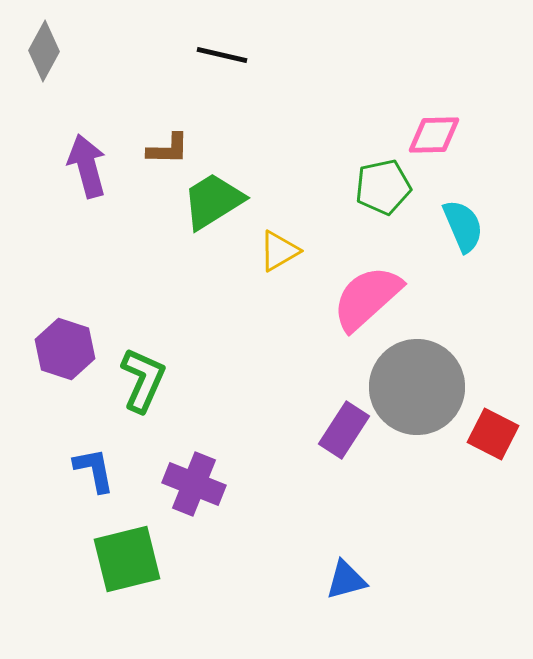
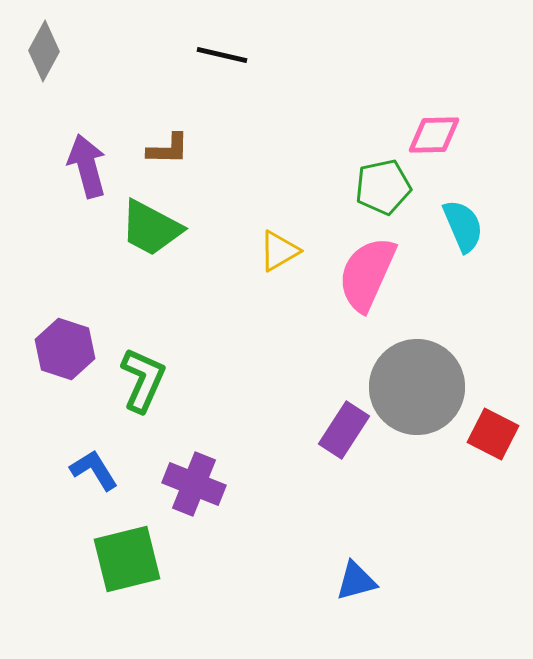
green trapezoid: moved 62 px left, 27 px down; rotated 120 degrees counterclockwise
pink semicircle: moved 24 px up; rotated 24 degrees counterclockwise
blue L-shape: rotated 21 degrees counterclockwise
blue triangle: moved 10 px right, 1 px down
